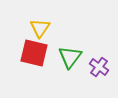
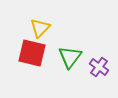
yellow triangle: rotated 10 degrees clockwise
red square: moved 2 px left
